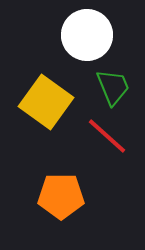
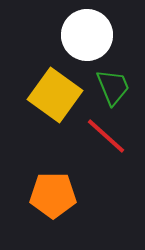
yellow square: moved 9 px right, 7 px up
red line: moved 1 px left
orange pentagon: moved 8 px left, 1 px up
